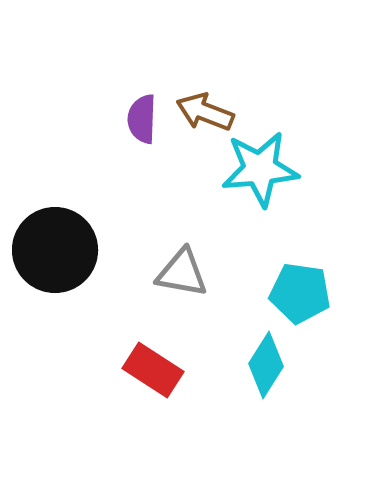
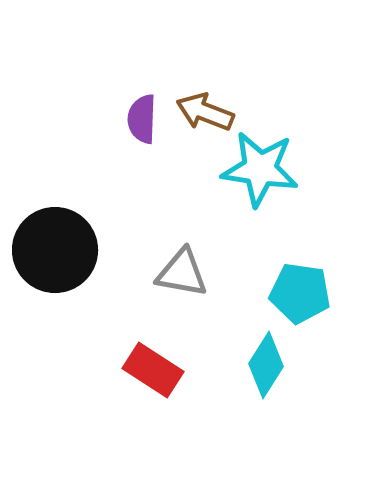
cyan star: rotated 14 degrees clockwise
